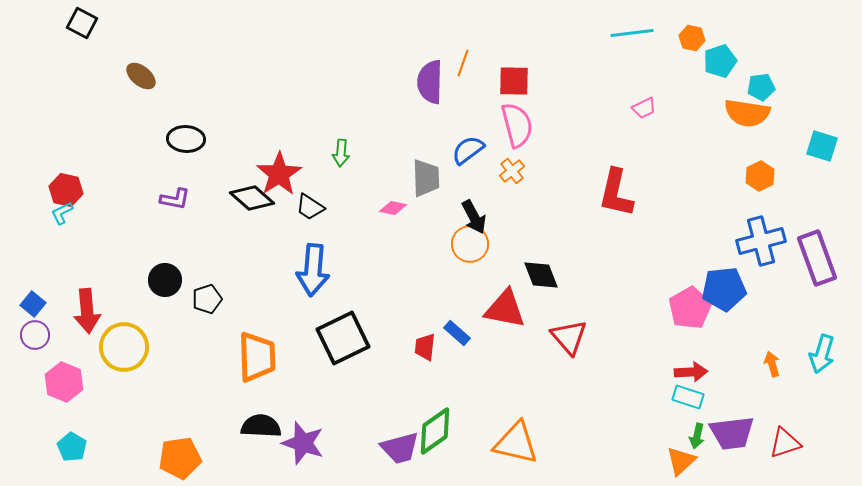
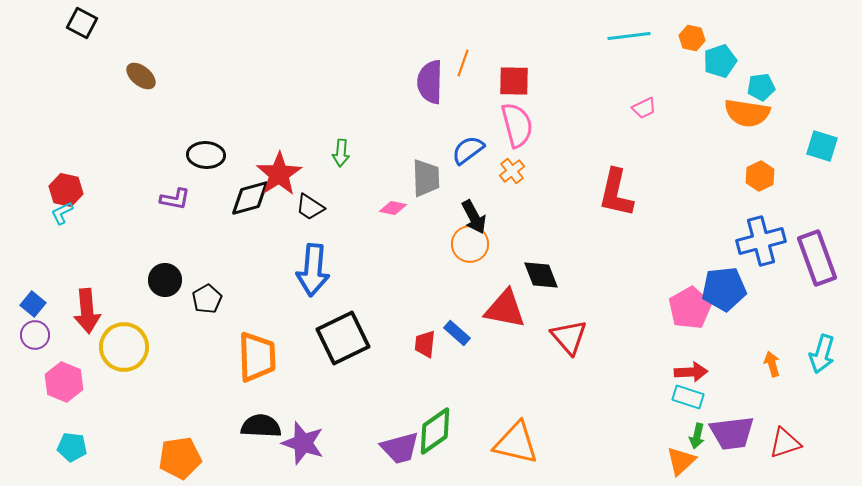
cyan line at (632, 33): moved 3 px left, 3 px down
black ellipse at (186, 139): moved 20 px right, 16 px down
black diamond at (252, 198): moved 2 px left; rotated 57 degrees counterclockwise
black pentagon at (207, 299): rotated 12 degrees counterclockwise
red trapezoid at (425, 347): moved 3 px up
cyan pentagon at (72, 447): rotated 24 degrees counterclockwise
